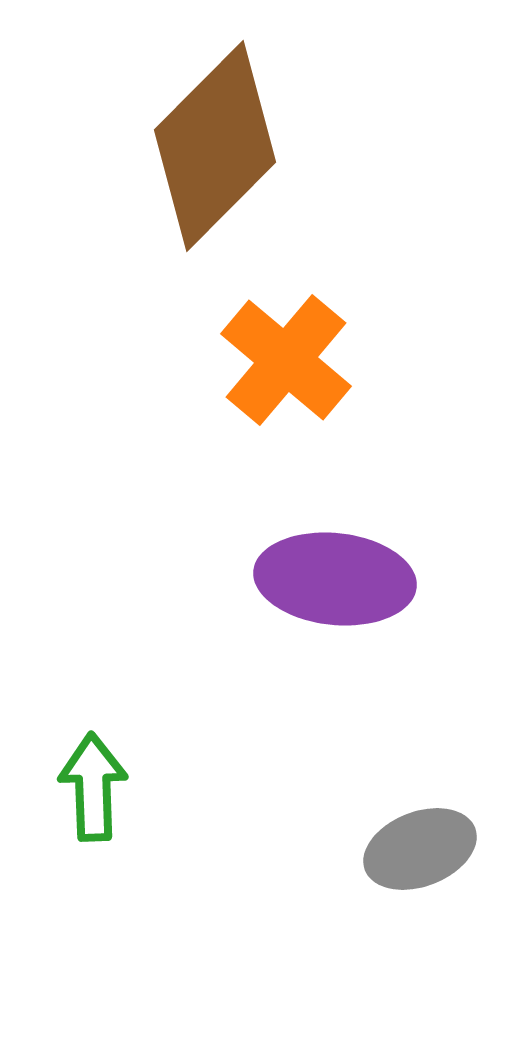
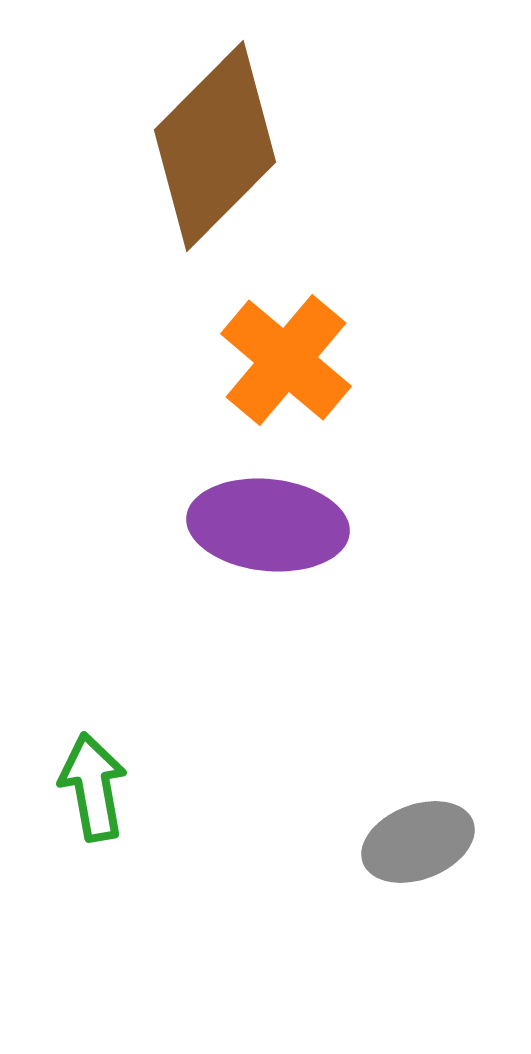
purple ellipse: moved 67 px left, 54 px up
green arrow: rotated 8 degrees counterclockwise
gray ellipse: moved 2 px left, 7 px up
